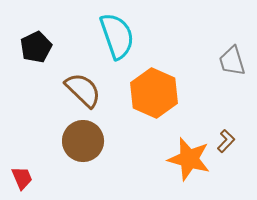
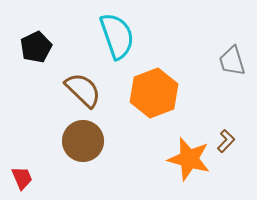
orange hexagon: rotated 15 degrees clockwise
